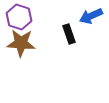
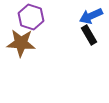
purple hexagon: moved 12 px right
black rectangle: moved 20 px right, 1 px down; rotated 12 degrees counterclockwise
